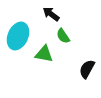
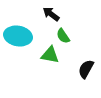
cyan ellipse: rotated 76 degrees clockwise
green triangle: moved 6 px right, 1 px down
black semicircle: moved 1 px left
